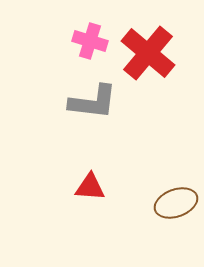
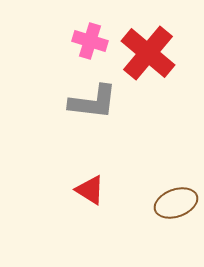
red triangle: moved 3 px down; rotated 28 degrees clockwise
